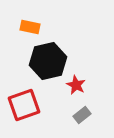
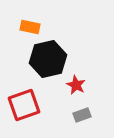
black hexagon: moved 2 px up
gray rectangle: rotated 18 degrees clockwise
